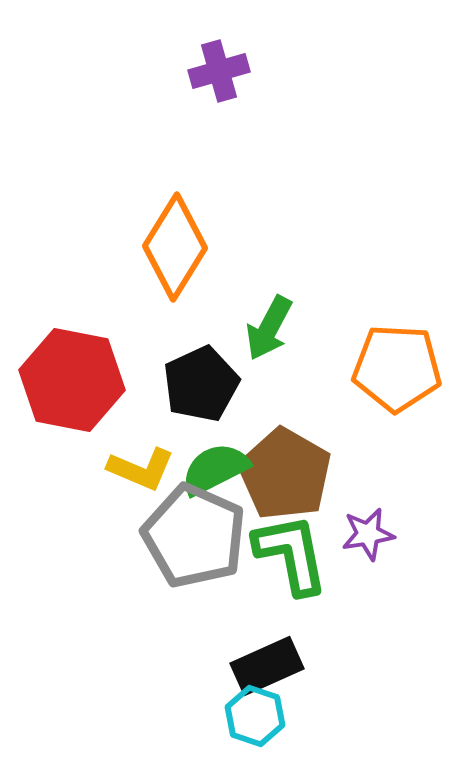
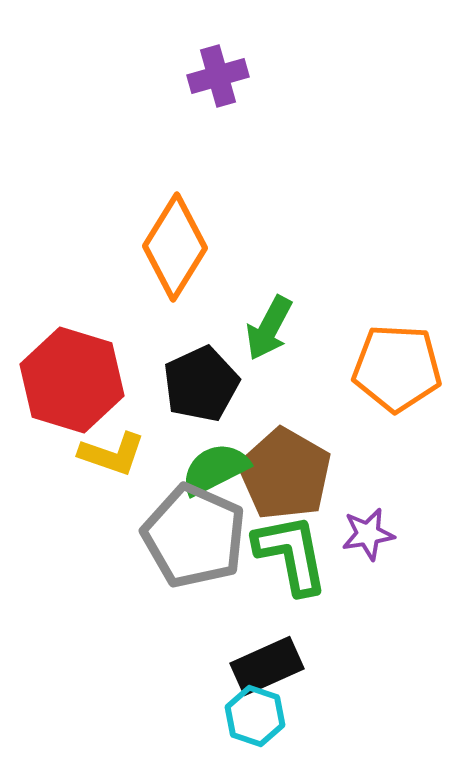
purple cross: moved 1 px left, 5 px down
red hexagon: rotated 6 degrees clockwise
yellow L-shape: moved 29 px left, 15 px up; rotated 4 degrees counterclockwise
